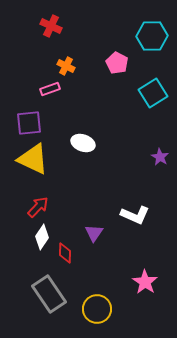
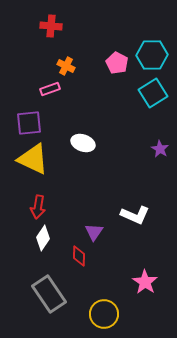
red cross: rotated 20 degrees counterclockwise
cyan hexagon: moved 19 px down
purple star: moved 8 px up
red arrow: rotated 145 degrees clockwise
purple triangle: moved 1 px up
white diamond: moved 1 px right, 1 px down
red diamond: moved 14 px right, 3 px down
yellow circle: moved 7 px right, 5 px down
